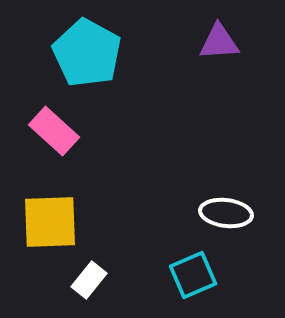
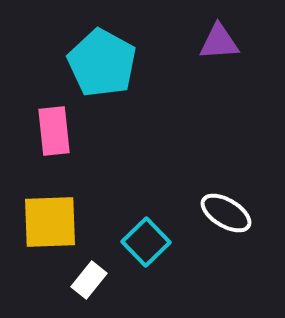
cyan pentagon: moved 15 px right, 10 px down
pink rectangle: rotated 42 degrees clockwise
white ellipse: rotated 24 degrees clockwise
cyan square: moved 47 px left, 33 px up; rotated 21 degrees counterclockwise
